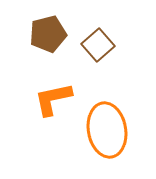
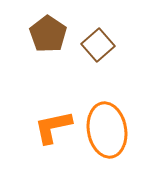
brown pentagon: rotated 24 degrees counterclockwise
orange L-shape: moved 28 px down
